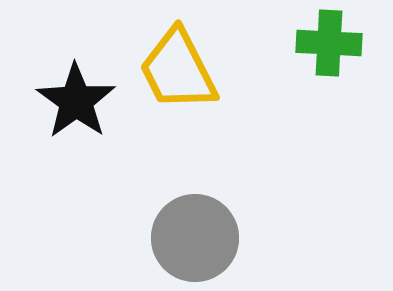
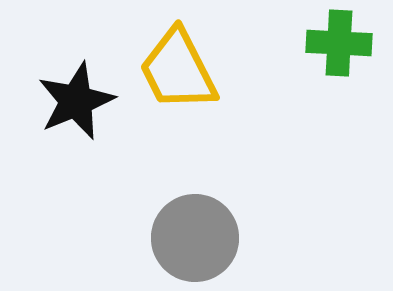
green cross: moved 10 px right
black star: rotated 14 degrees clockwise
